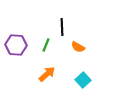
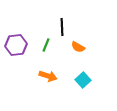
purple hexagon: rotated 10 degrees counterclockwise
orange arrow: moved 1 px right, 2 px down; rotated 60 degrees clockwise
